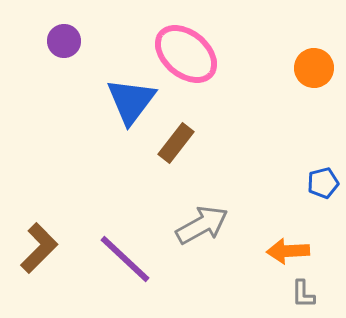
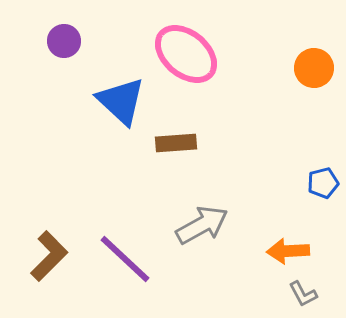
blue triangle: moved 10 px left; rotated 24 degrees counterclockwise
brown rectangle: rotated 48 degrees clockwise
brown L-shape: moved 10 px right, 8 px down
gray L-shape: rotated 28 degrees counterclockwise
